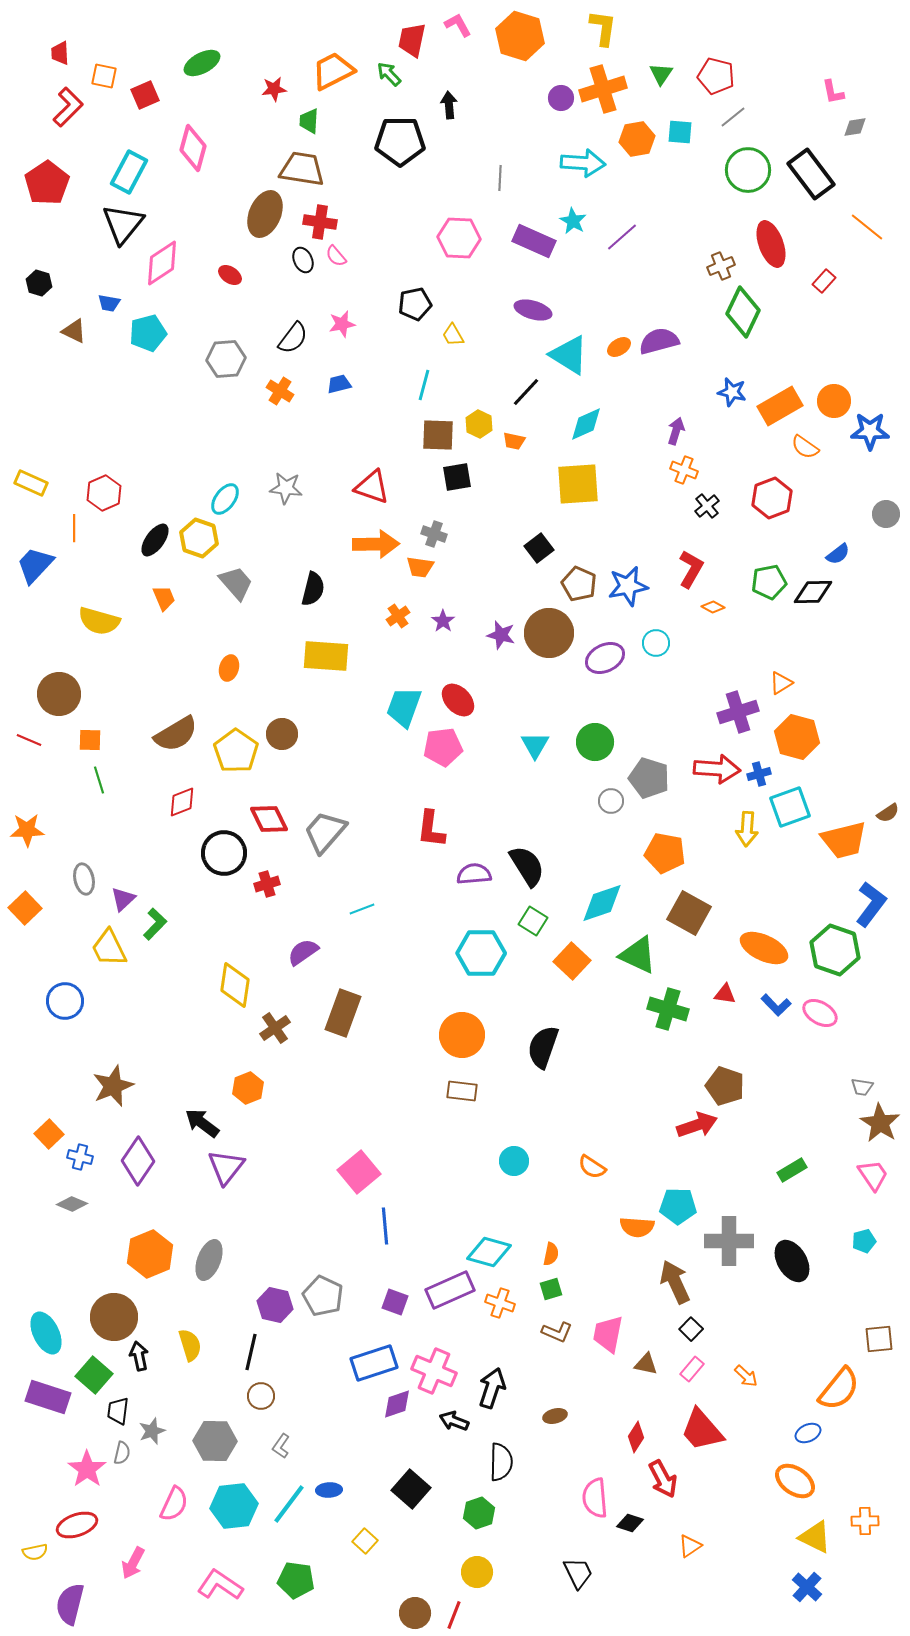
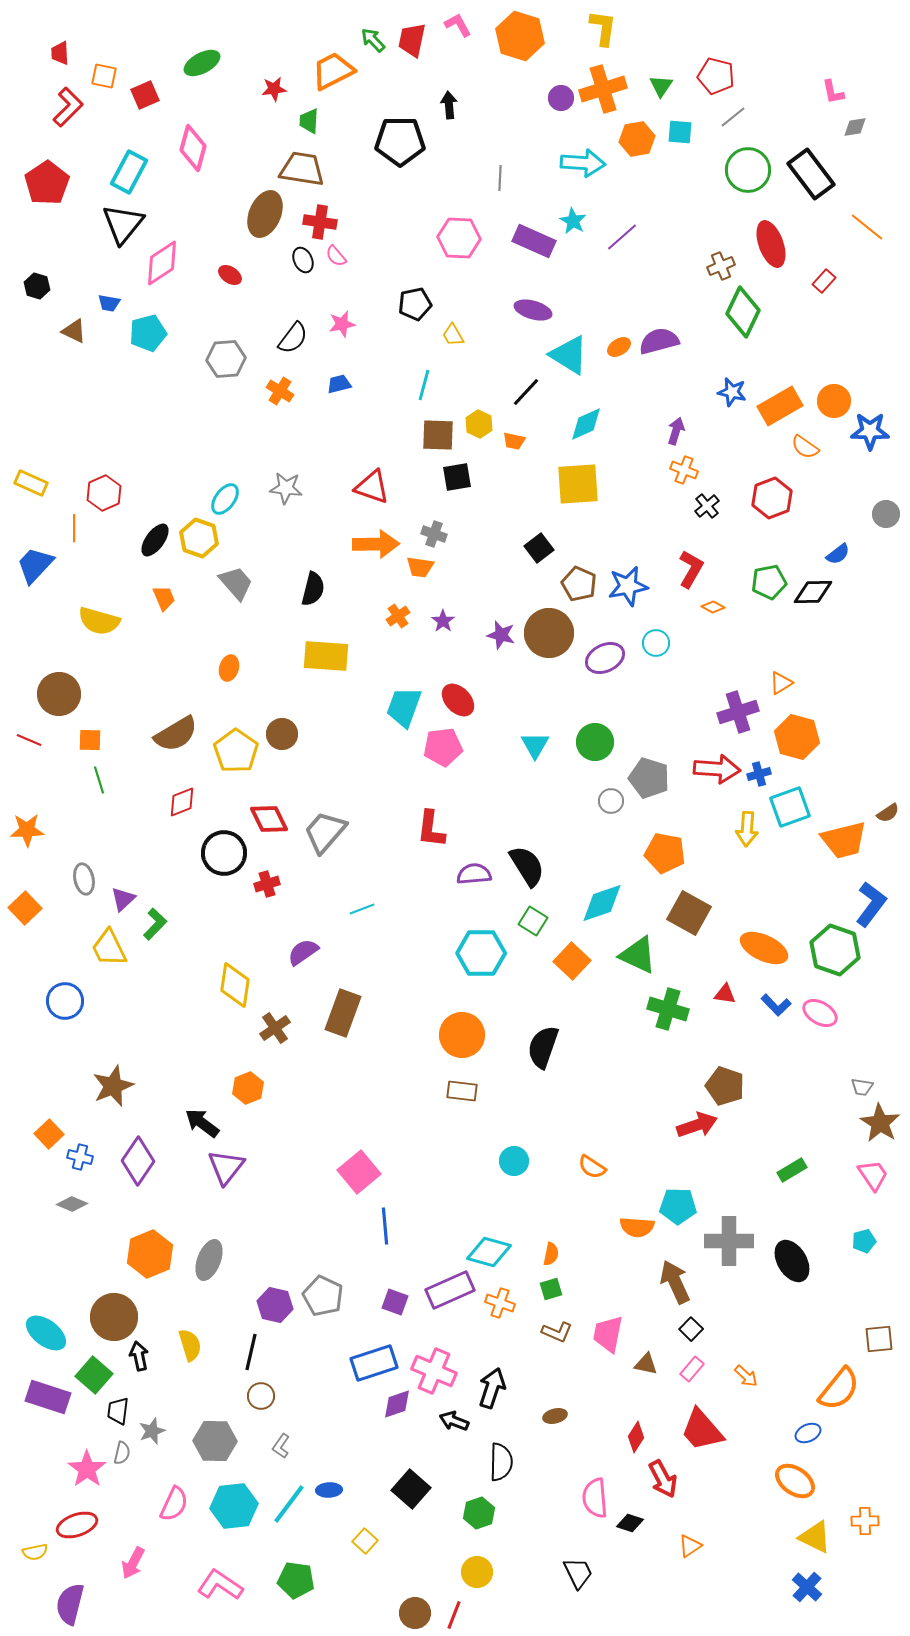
green arrow at (389, 74): moved 16 px left, 34 px up
green triangle at (661, 74): moved 12 px down
black hexagon at (39, 283): moved 2 px left, 3 px down
cyan ellipse at (46, 1333): rotated 27 degrees counterclockwise
